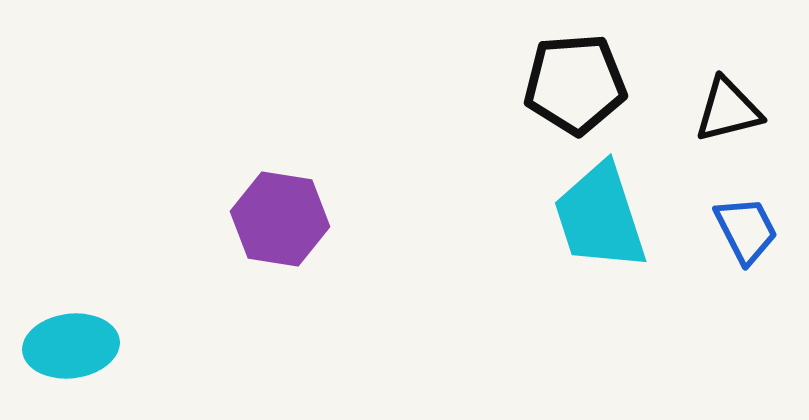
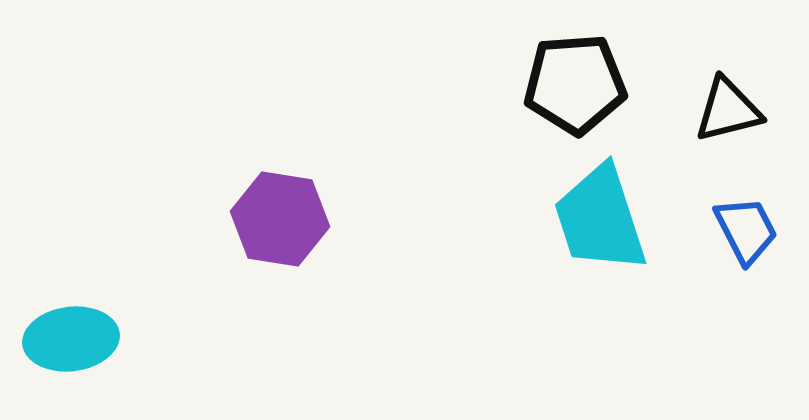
cyan trapezoid: moved 2 px down
cyan ellipse: moved 7 px up
